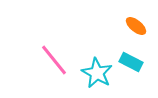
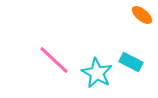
orange ellipse: moved 6 px right, 11 px up
pink line: rotated 8 degrees counterclockwise
